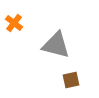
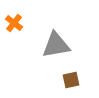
gray triangle: rotated 24 degrees counterclockwise
